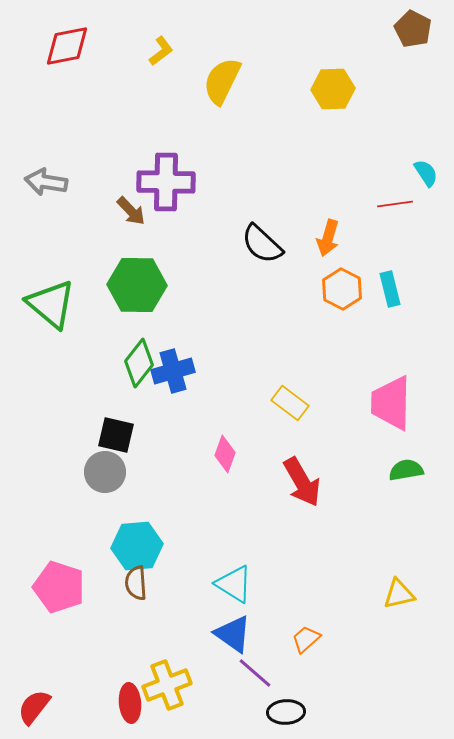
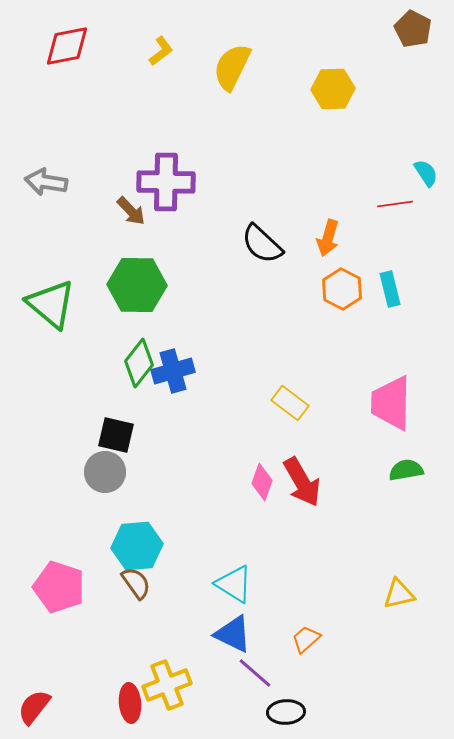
yellow semicircle: moved 10 px right, 14 px up
pink diamond: moved 37 px right, 28 px down
brown semicircle: rotated 148 degrees clockwise
blue triangle: rotated 9 degrees counterclockwise
